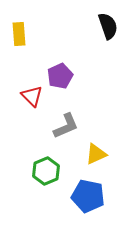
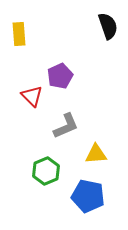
yellow triangle: rotated 20 degrees clockwise
